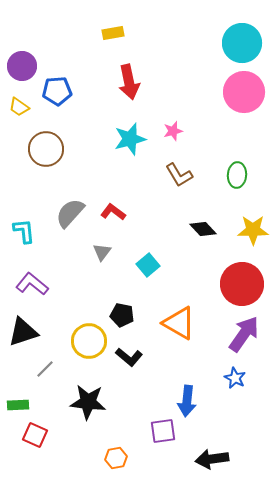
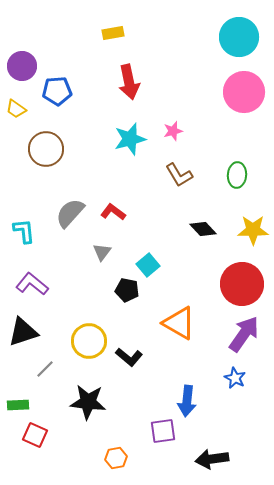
cyan circle: moved 3 px left, 6 px up
yellow trapezoid: moved 3 px left, 2 px down
black pentagon: moved 5 px right, 25 px up
